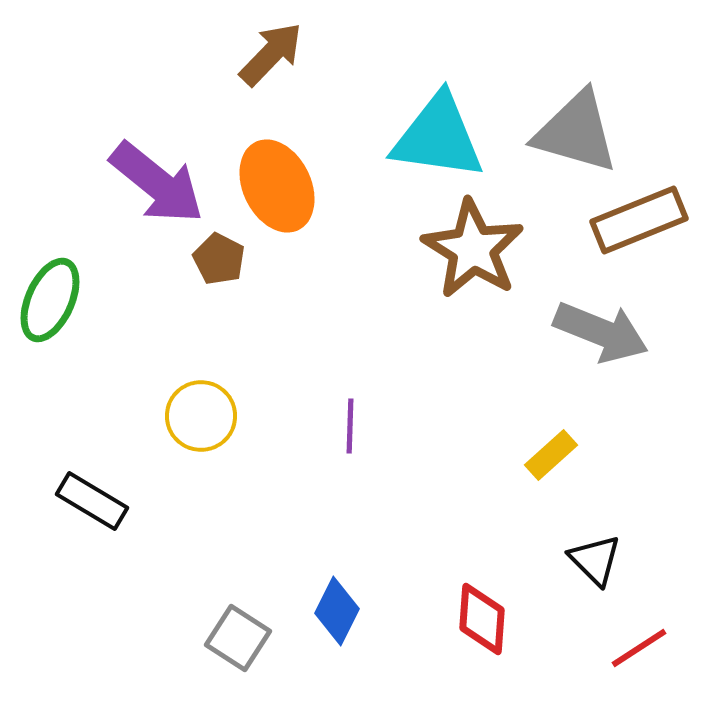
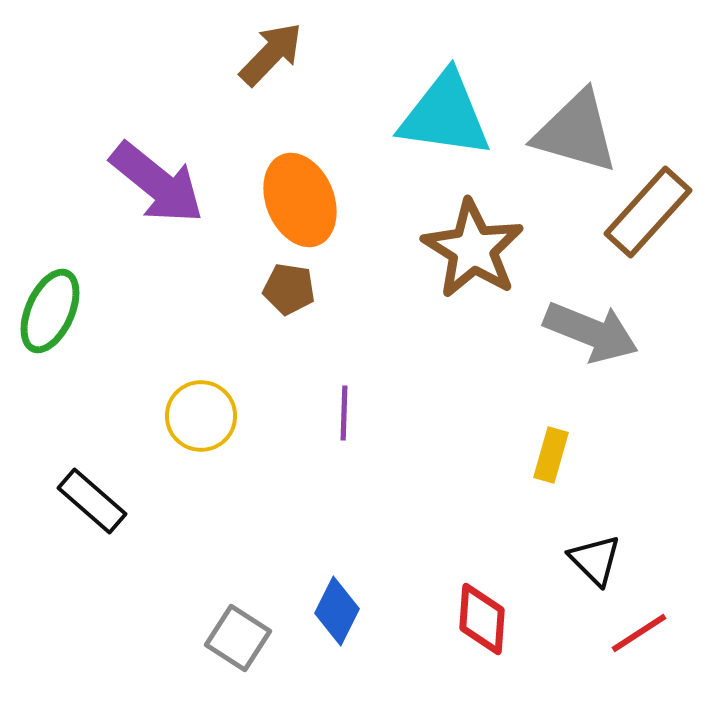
cyan triangle: moved 7 px right, 22 px up
orange ellipse: moved 23 px right, 14 px down; rotated 4 degrees clockwise
brown rectangle: moved 9 px right, 8 px up; rotated 26 degrees counterclockwise
brown pentagon: moved 70 px right, 30 px down; rotated 18 degrees counterclockwise
green ellipse: moved 11 px down
gray arrow: moved 10 px left
purple line: moved 6 px left, 13 px up
yellow rectangle: rotated 32 degrees counterclockwise
black rectangle: rotated 10 degrees clockwise
red line: moved 15 px up
